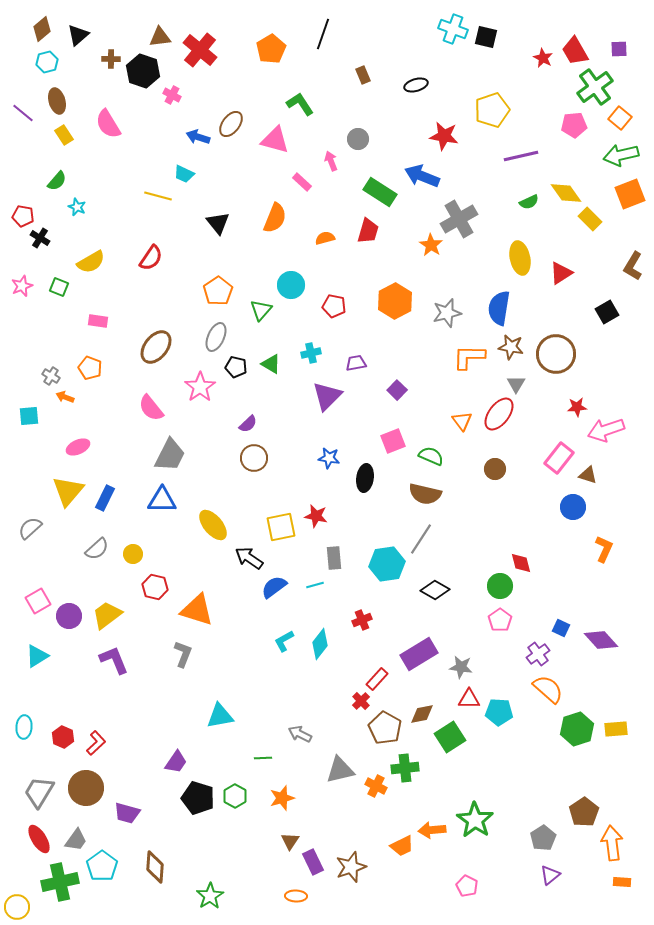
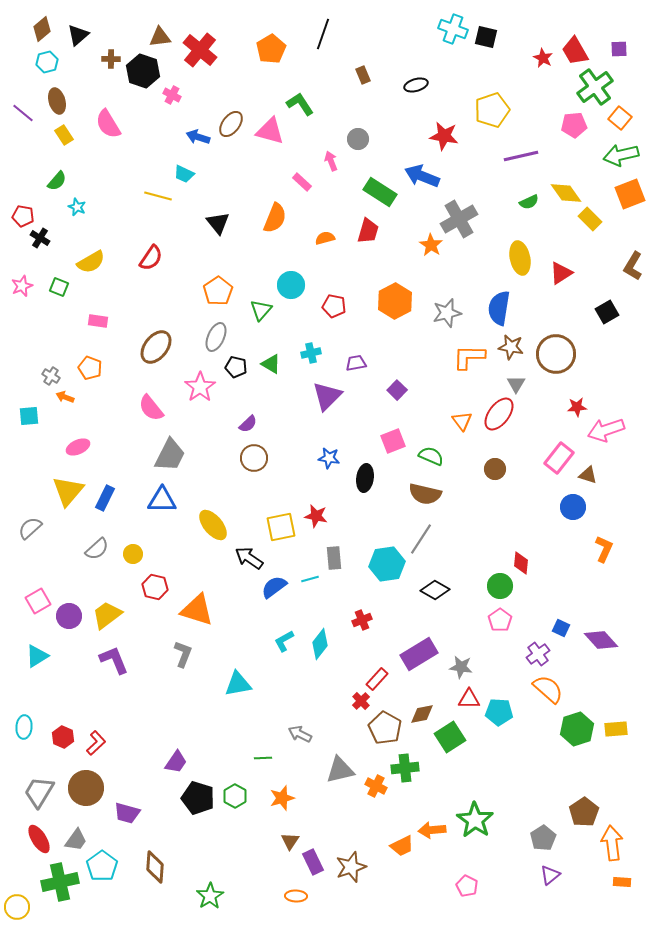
pink triangle at (275, 140): moved 5 px left, 9 px up
red diamond at (521, 563): rotated 20 degrees clockwise
cyan line at (315, 585): moved 5 px left, 6 px up
cyan triangle at (220, 716): moved 18 px right, 32 px up
